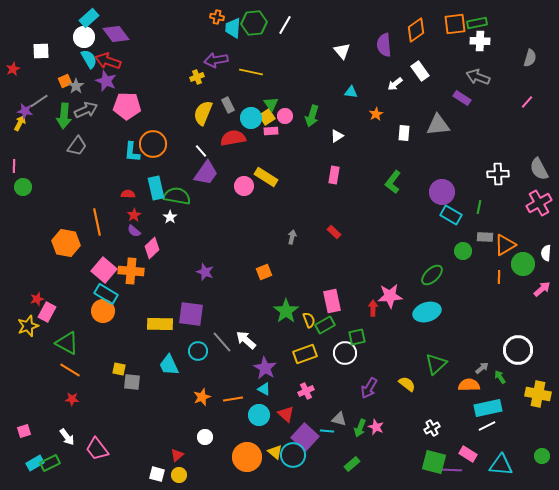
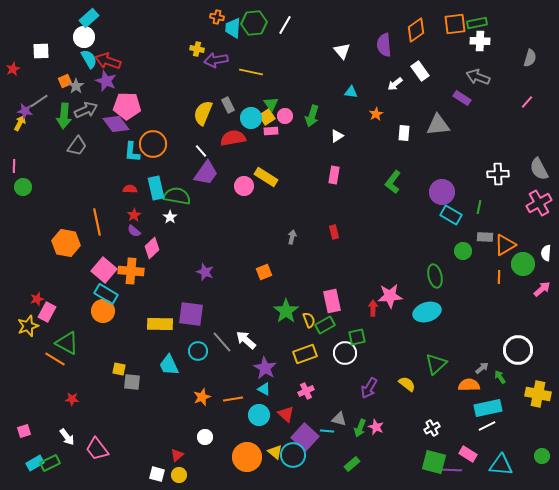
purple diamond at (116, 34): moved 90 px down
yellow cross at (197, 77): moved 28 px up; rotated 32 degrees clockwise
red semicircle at (128, 194): moved 2 px right, 5 px up
red rectangle at (334, 232): rotated 32 degrees clockwise
green ellipse at (432, 275): moved 3 px right, 1 px down; rotated 60 degrees counterclockwise
orange line at (70, 370): moved 15 px left, 11 px up
